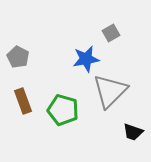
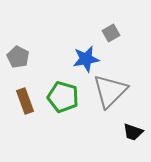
brown rectangle: moved 2 px right
green pentagon: moved 13 px up
